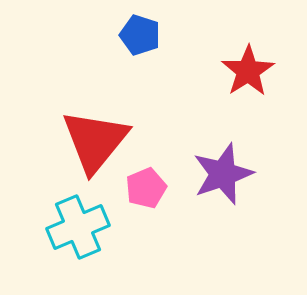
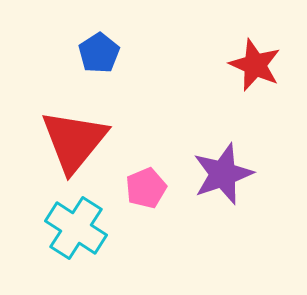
blue pentagon: moved 41 px left, 18 px down; rotated 21 degrees clockwise
red star: moved 7 px right, 6 px up; rotated 16 degrees counterclockwise
red triangle: moved 21 px left
cyan cross: moved 2 px left, 1 px down; rotated 34 degrees counterclockwise
